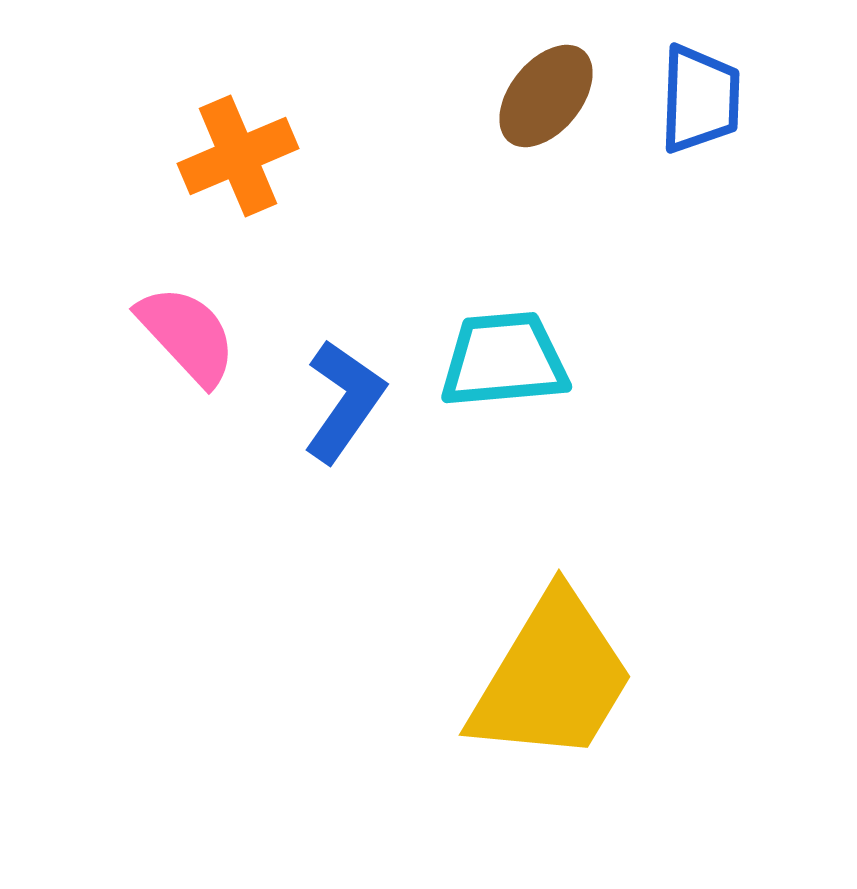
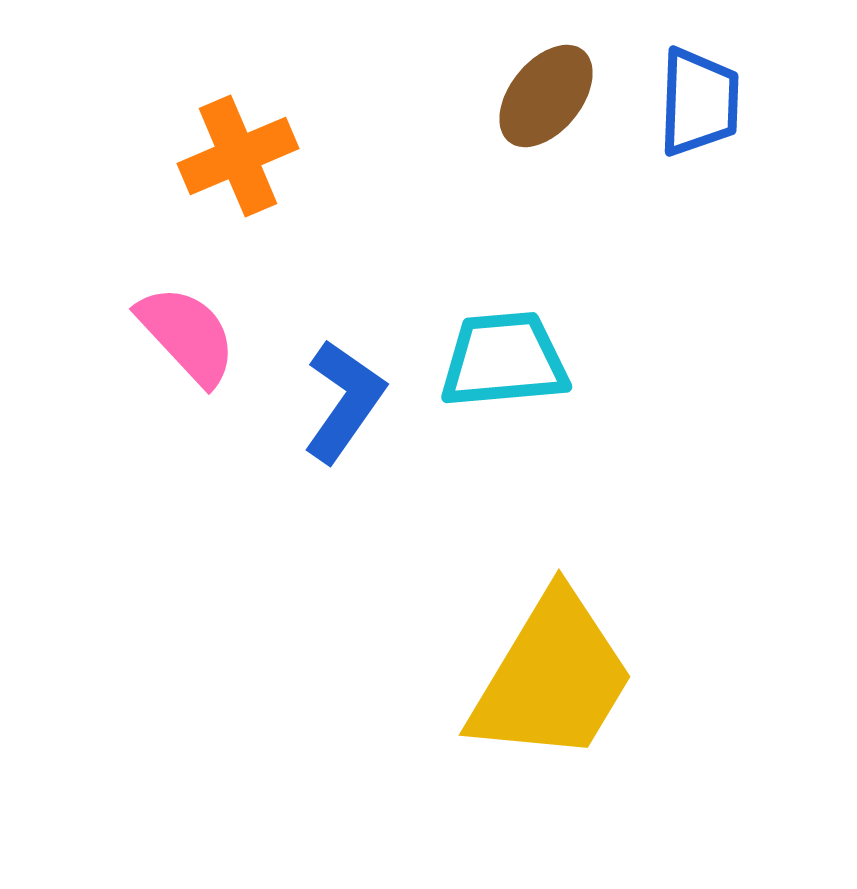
blue trapezoid: moved 1 px left, 3 px down
